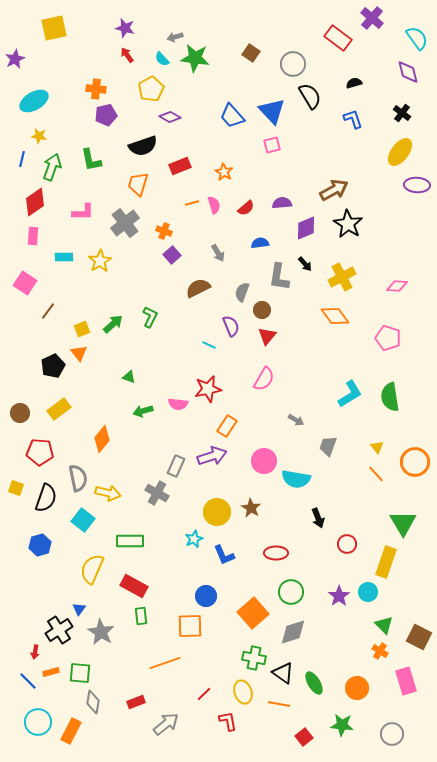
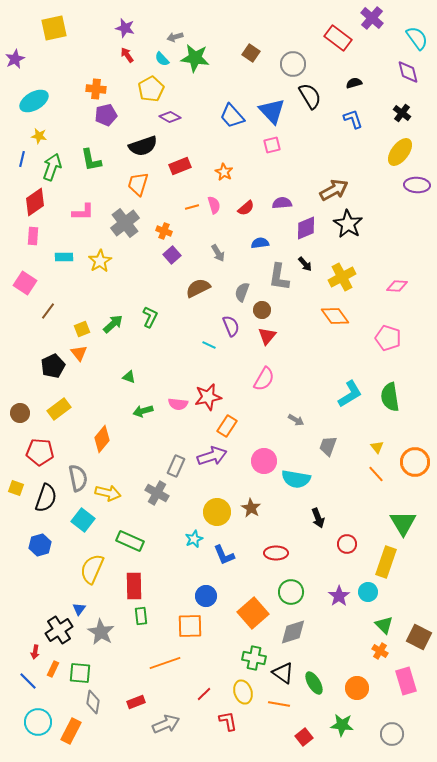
orange line at (192, 203): moved 4 px down
red star at (208, 389): moved 8 px down
green rectangle at (130, 541): rotated 24 degrees clockwise
red rectangle at (134, 586): rotated 60 degrees clockwise
orange rectangle at (51, 672): moved 2 px right, 3 px up; rotated 49 degrees counterclockwise
gray arrow at (166, 724): rotated 16 degrees clockwise
